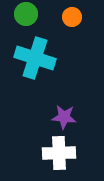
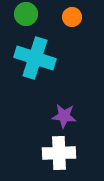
purple star: moved 1 px up
